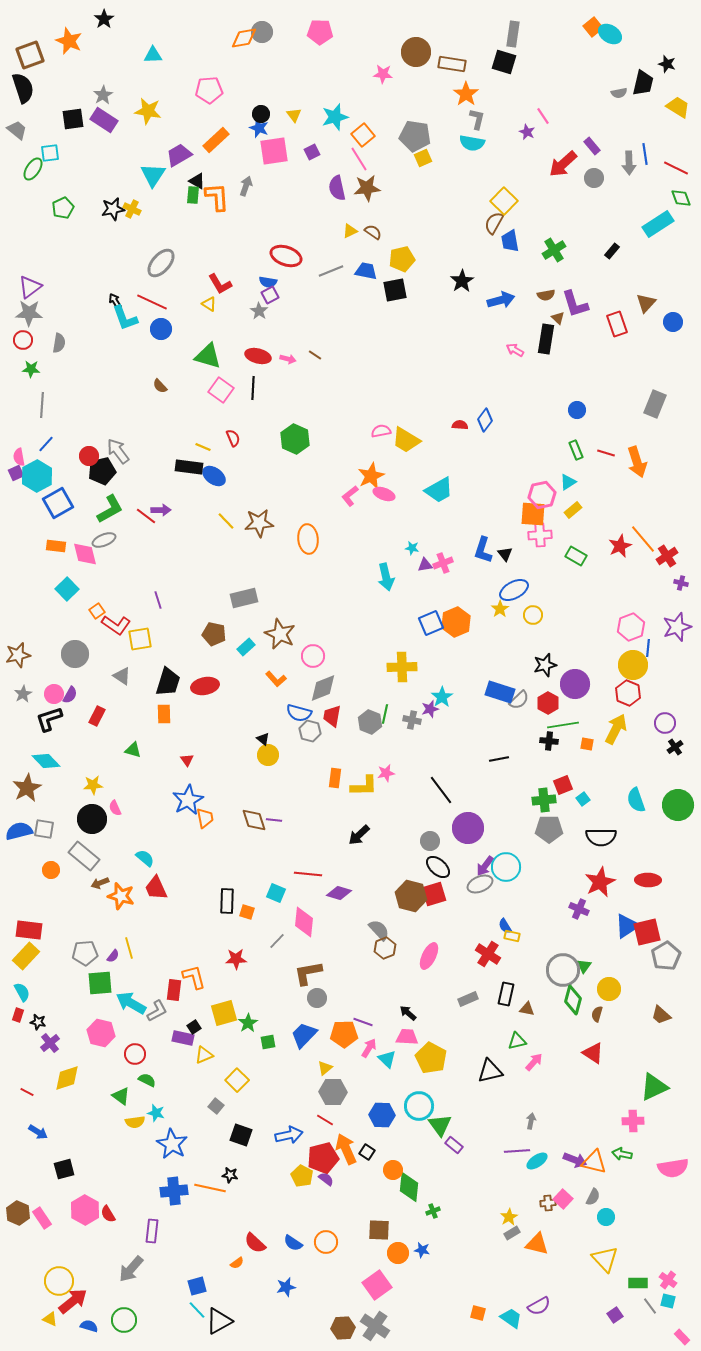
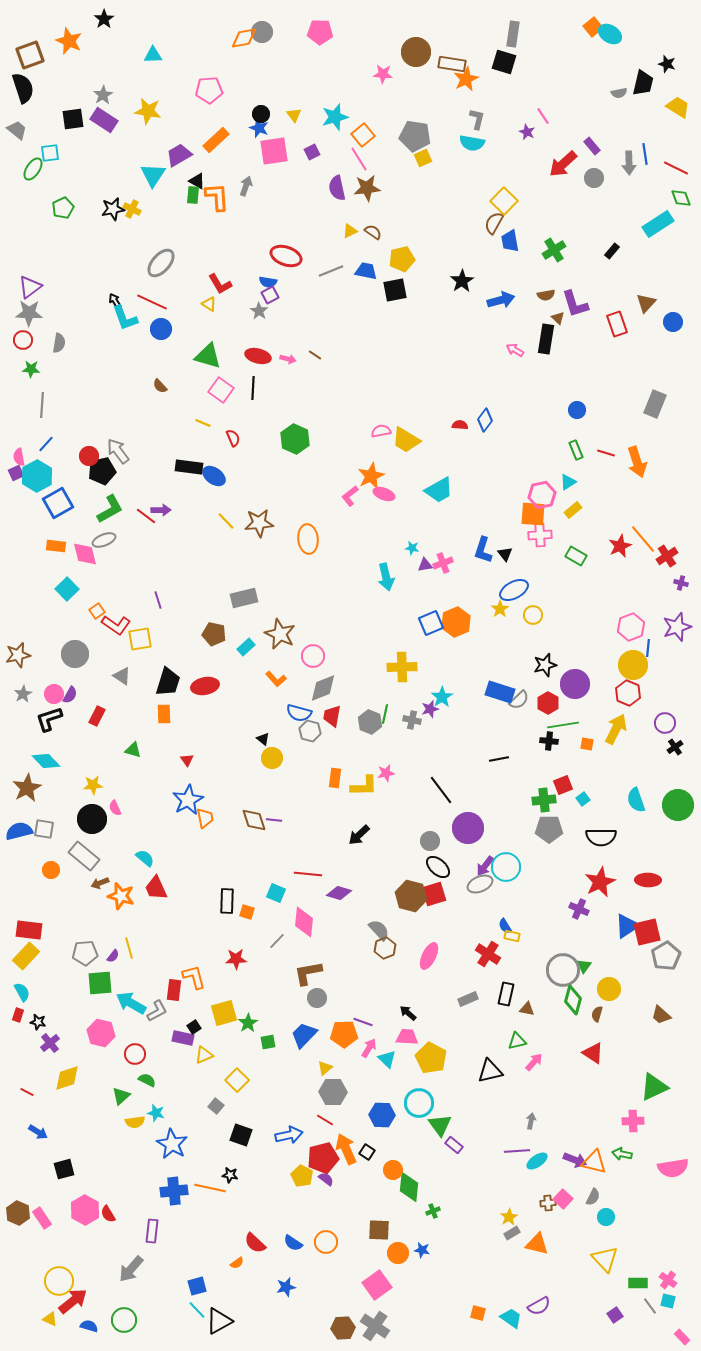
orange star at (466, 94): moved 15 px up; rotated 10 degrees clockwise
yellow line at (203, 447): moved 24 px up
yellow circle at (268, 755): moved 4 px right, 3 px down
green triangle at (121, 1096): rotated 42 degrees clockwise
cyan circle at (419, 1106): moved 3 px up
